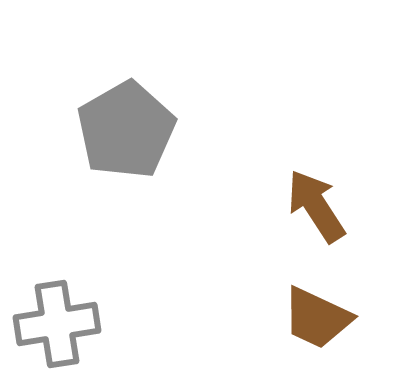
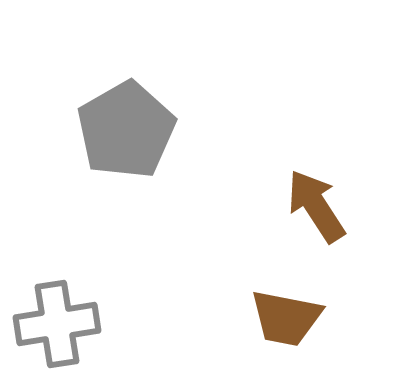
brown trapezoid: moved 31 px left; rotated 14 degrees counterclockwise
